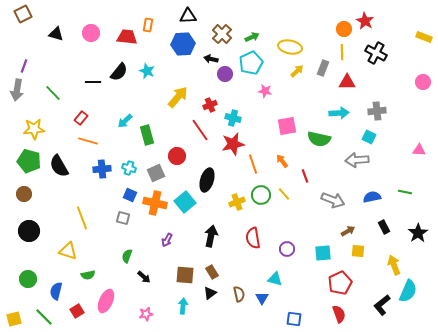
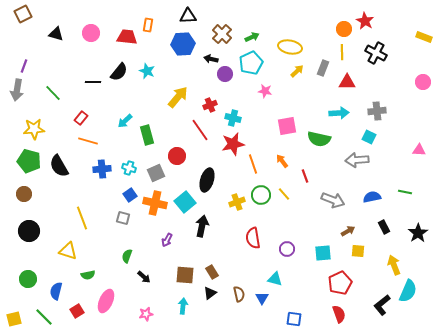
blue square at (130, 195): rotated 32 degrees clockwise
black arrow at (211, 236): moved 9 px left, 10 px up
